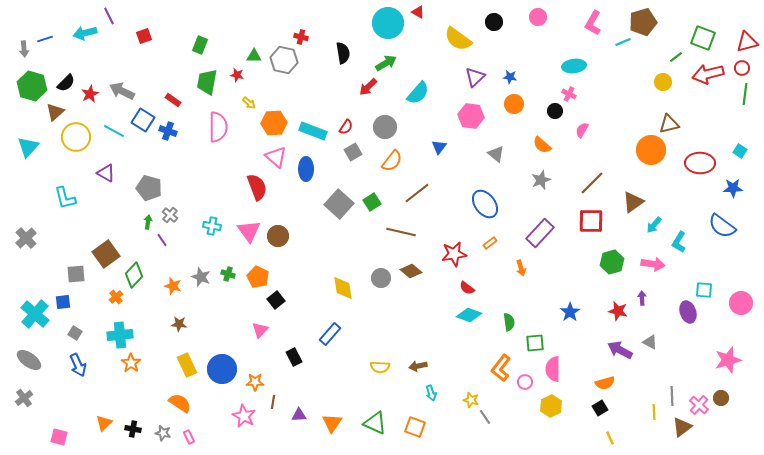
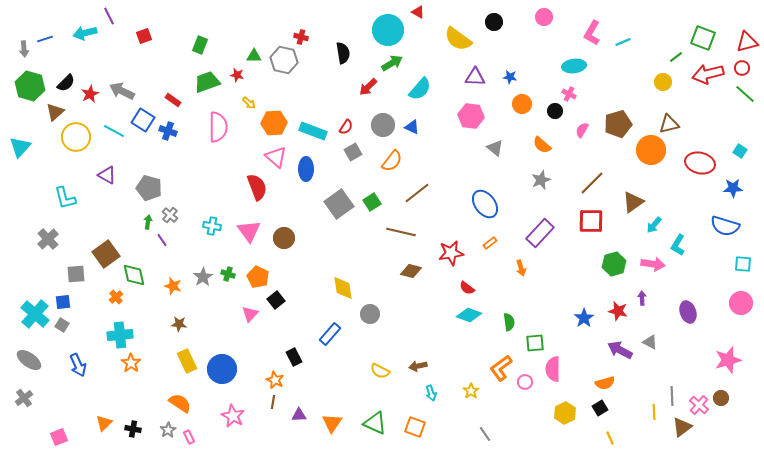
pink circle at (538, 17): moved 6 px right
brown pentagon at (643, 22): moved 25 px left, 102 px down
cyan circle at (388, 23): moved 7 px down
pink L-shape at (593, 23): moved 1 px left, 10 px down
green arrow at (386, 63): moved 6 px right
purple triangle at (475, 77): rotated 45 degrees clockwise
green trapezoid at (207, 82): rotated 60 degrees clockwise
green hexagon at (32, 86): moved 2 px left
cyan semicircle at (418, 93): moved 2 px right, 4 px up
green line at (745, 94): rotated 55 degrees counterclockwise
orange circle at (514, 104): moved 8 px right
gray circle at (385, 127): moved 2 px left, 2 px up
cyan triangle at (28, 147): moved 8 px left
blue triangle at (439, 147): moved 27 px left, 20 px up; rotated 42 degrees counterclockwise
gray triangle at (496, 154): moved 1 px left, 6 px up
red ellipse at (700, 163): rotated 12 degrees clockwise
purple triangle at (106, 173): moved 1 px right, 2 px down
gray square at (339, 204): rotated 12 degrees clockwise
blue semicircle at (722, 226): moved 3 px right; rotated 20 degrees counterclockwise
brown circle at (278, 236): moved 6 px right, 2 px down
gray cross at (26, 238): moved 22 px right, 1 px down
cyan L-shape at (679, 242): moved 1 px left, 3 px down
red star at (454, 254): moved 3 px left, 1 px up
green hexagon at (612, 262): moved 2 px right, 2 px down
brown diamond at (411, 271): rotated 25 degrees counterclockwise
green diamond at (134, 275): rotated 55 degrees counterclockwise
gray star at (201, 277): moved 2 px right; rotated 18 degrees clockwise
gray circle at (381, 278): moved 11 px left, 36 px down
cyan square at (704, 290): moved 39 px right, 26 px up
blue star at (570, 312): moved 14 px right, 6 px down
pink triangle at (260, 330): moved 10 px left, 16 px up
gray square at (75, 333): moved 13 px left, 8 px up
yellow rectangle at (187, 365): moved 4 px up
yellow semicircle at (380, 367): moved 4 px down; rotated 24 degrees clockwise
orange L-shape at (501, 368): rotated 16 degrees clockwise
orange star at (255, 382): moved 20 px right, 2 px up; rotated 24 degrees clockwise
yellow star at (471, 400): moved 9 px up; rotated 21 degrees clockwise
yellow hexagon at (551, 406): moved 14 px right, 7 px down
pink star at (244, 416): moved 11 px left
gray line at (485, 417): moved 17 px down
gray star at (163, 433): moved 5 px right, 3 px up; rotated 28 degrees clockwise
pink square at (59, 437): rotated 36 degrees counterclockwise
